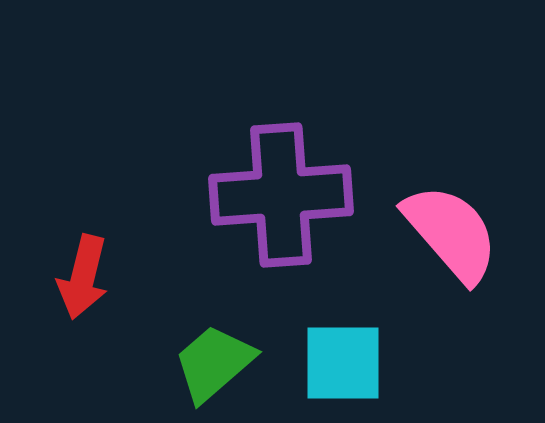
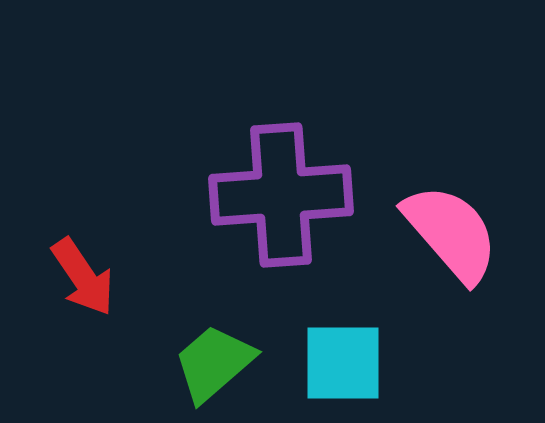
red arrow: rotated 48 degrees counterclockwise
